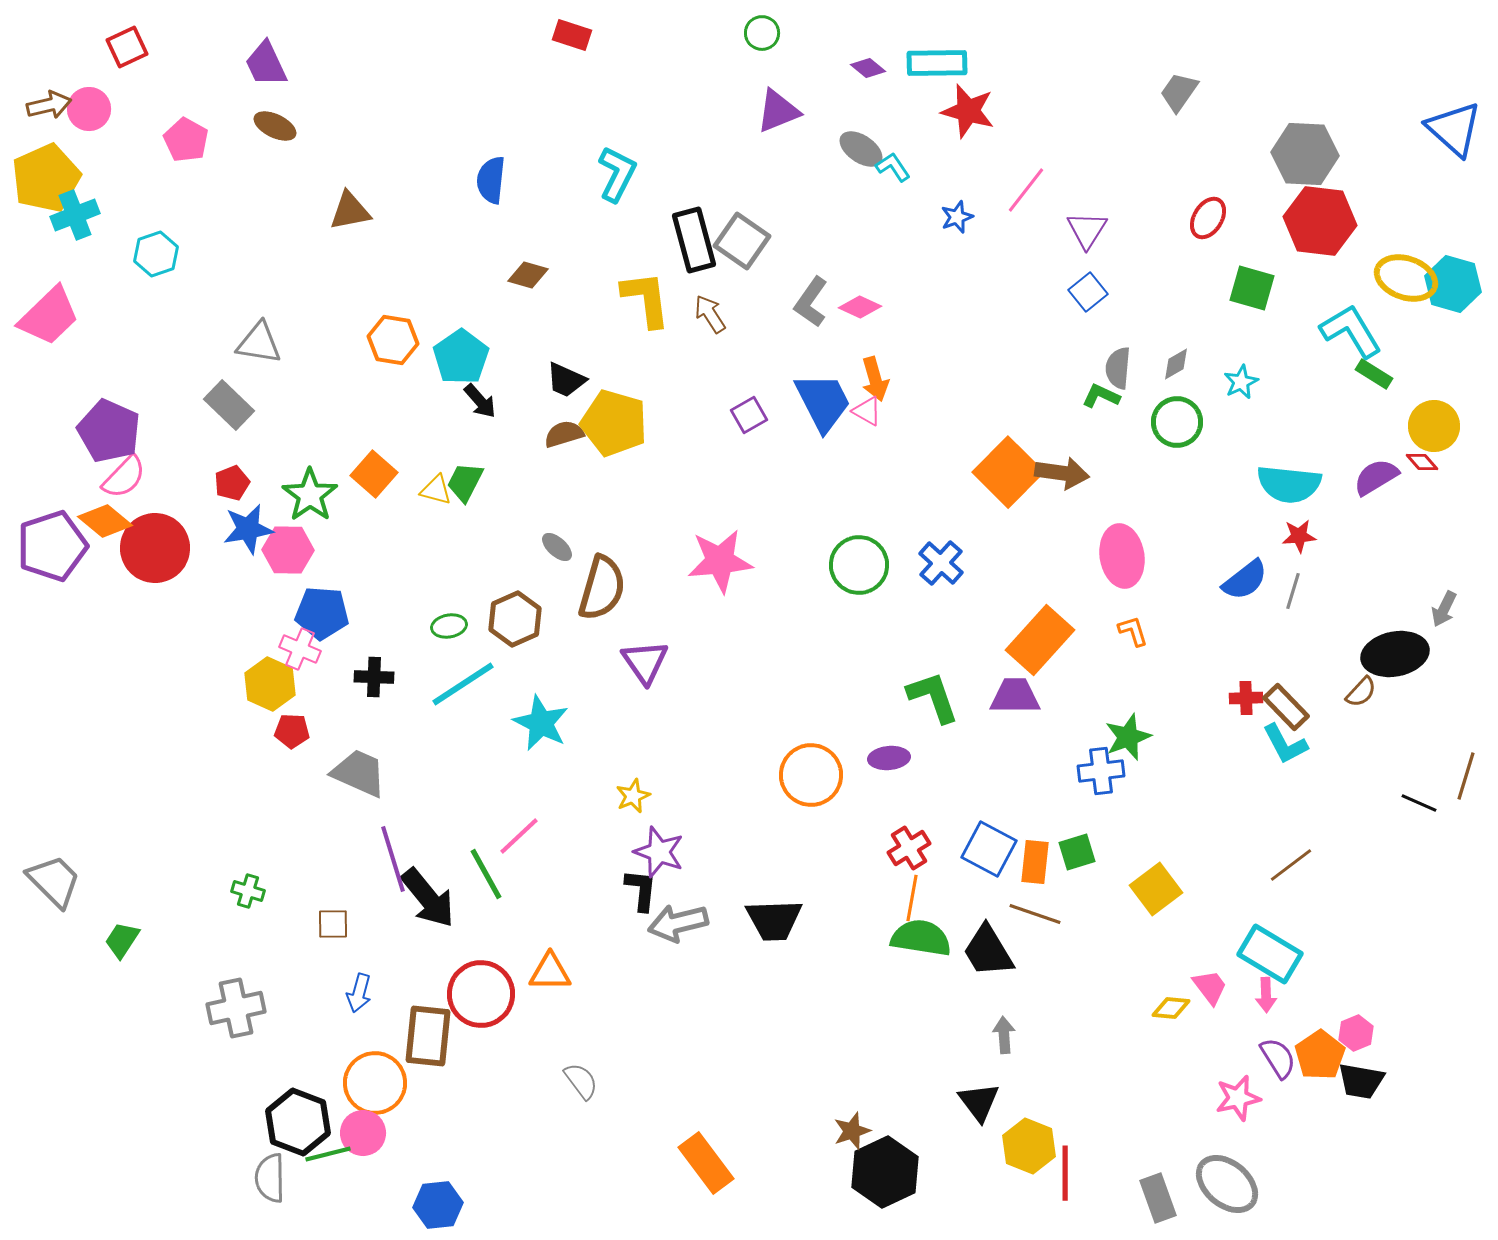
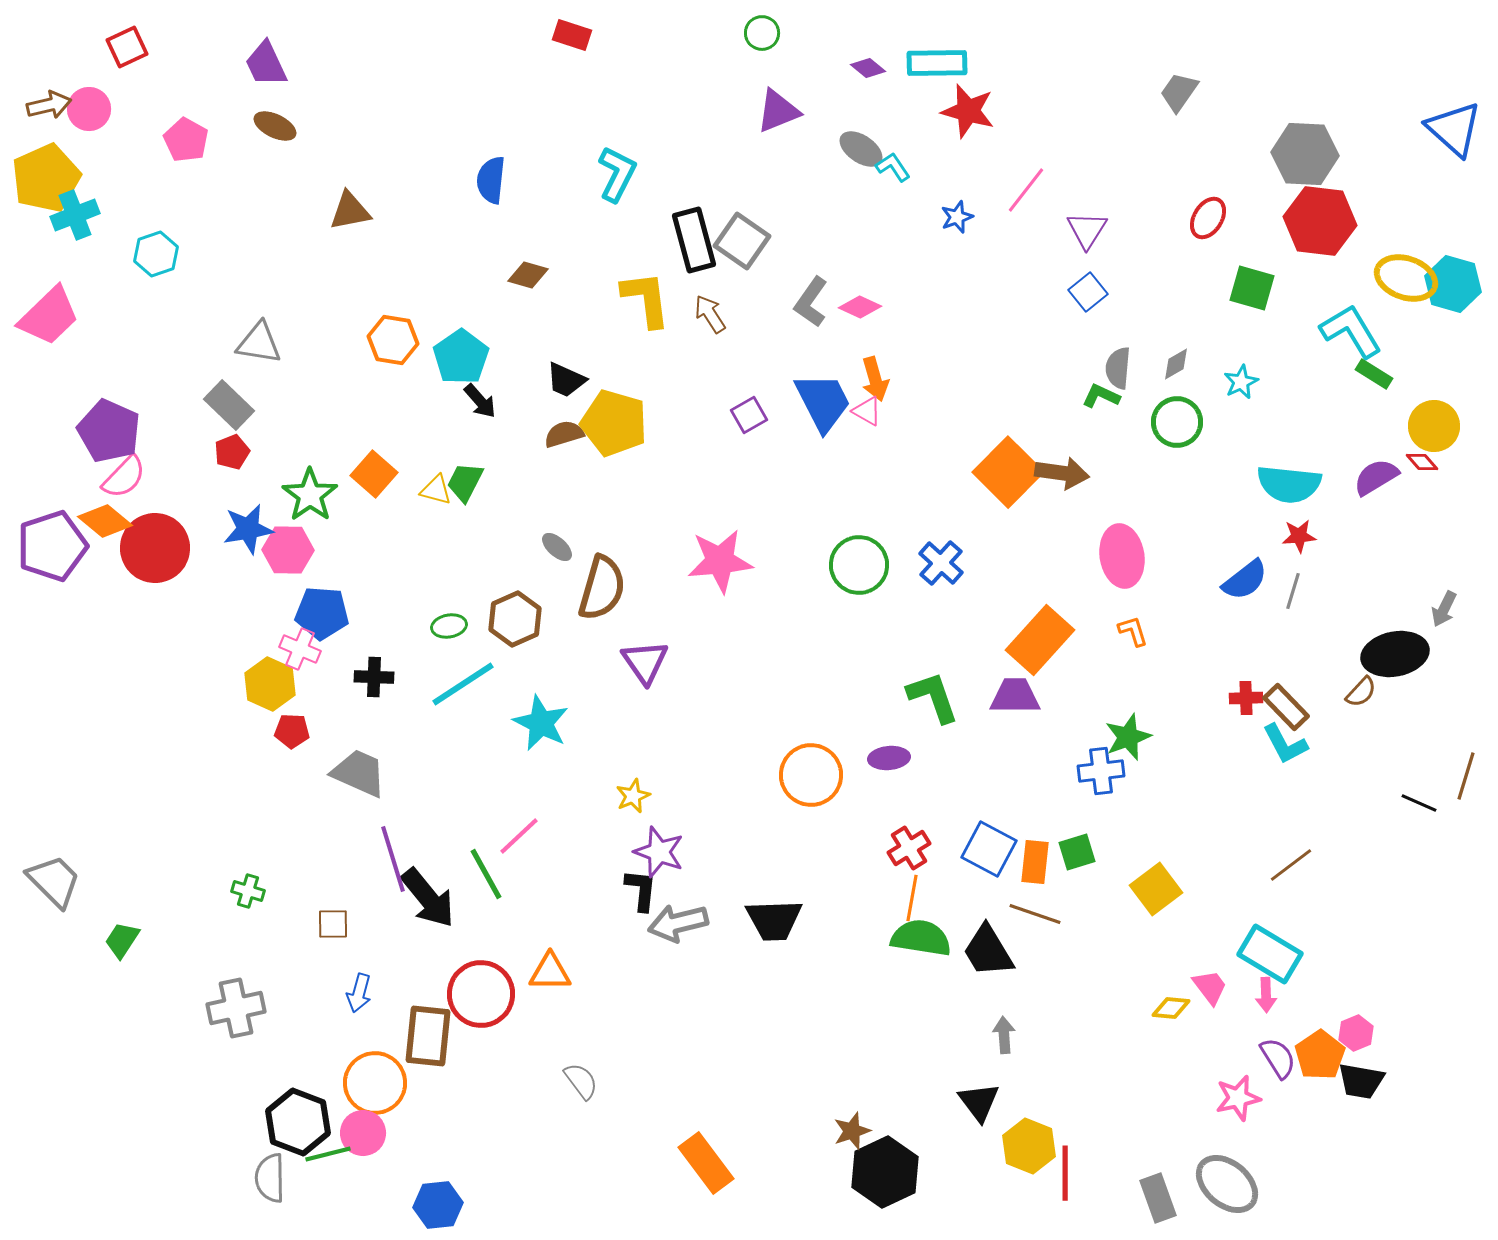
red pentagon at (232, 483): moved 31 px up
